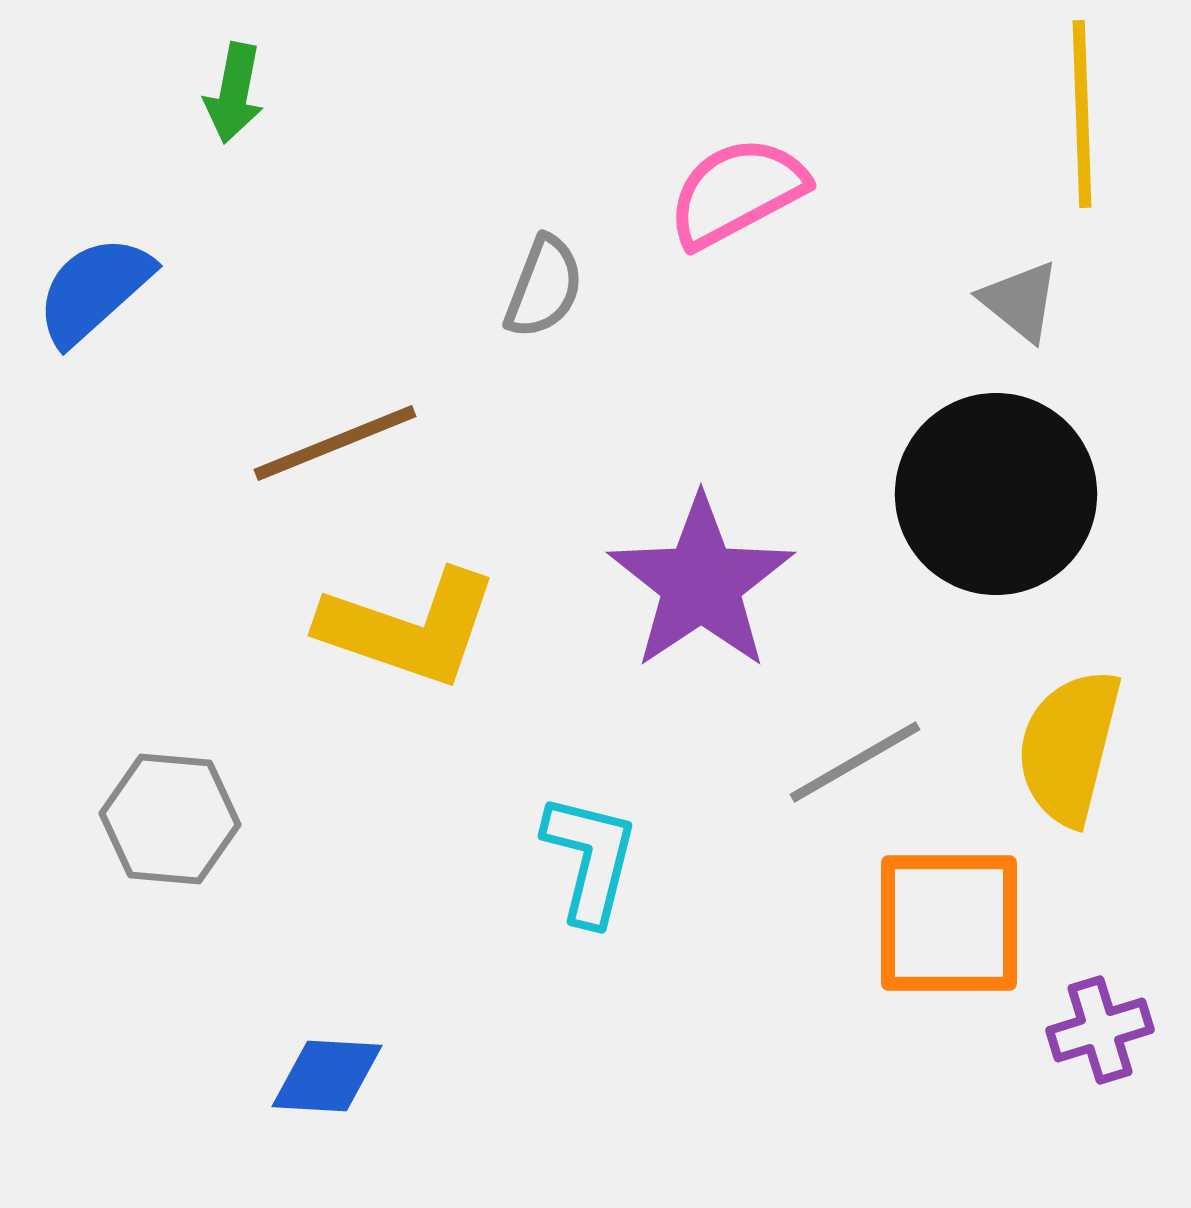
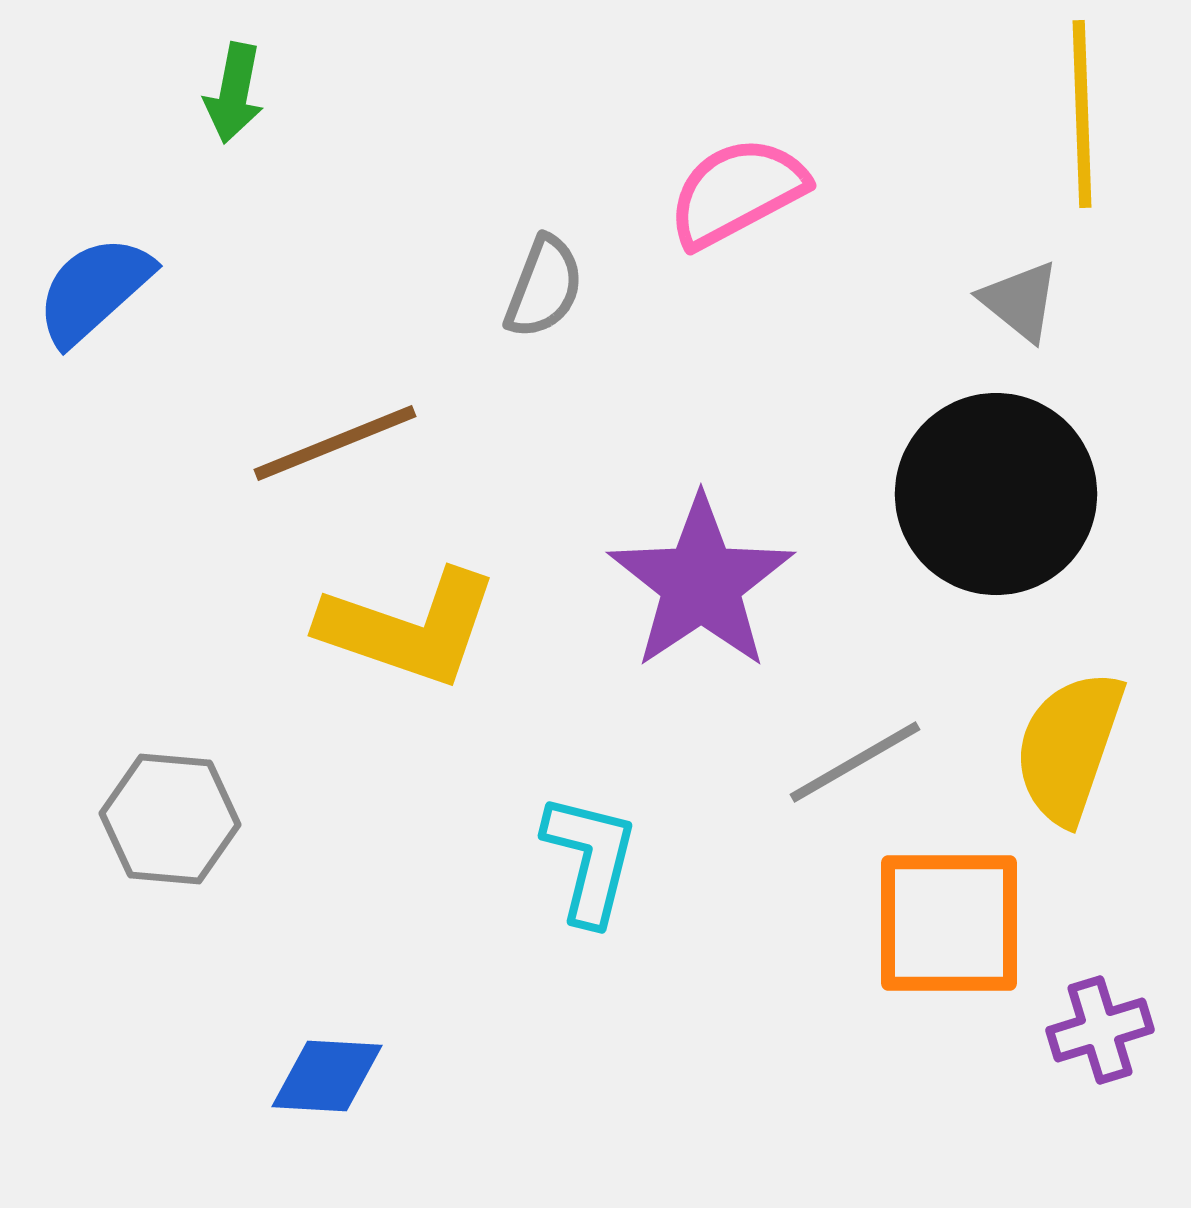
yellow semicircle: rotated 5 degrees clockwise
